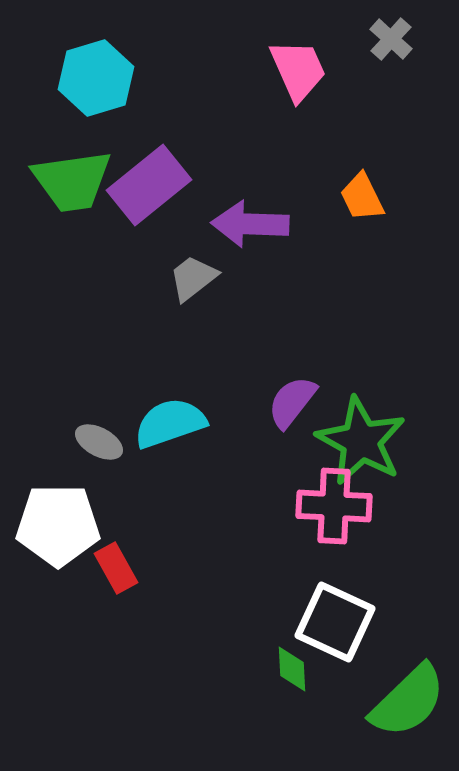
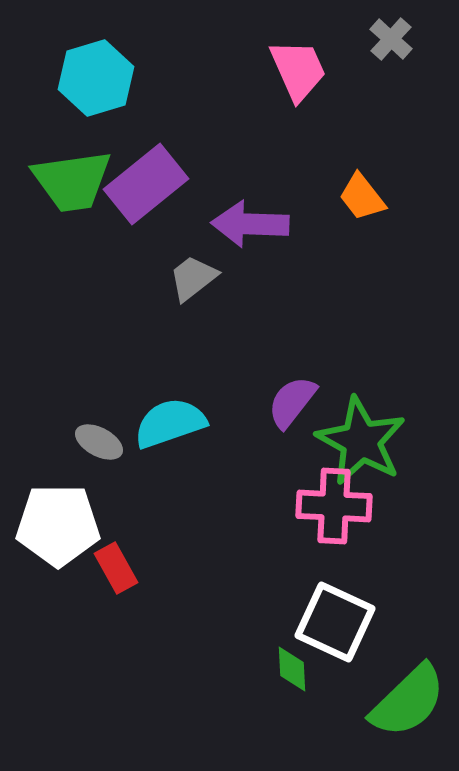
purple rectangle: moved 3 px left, 1 px up
orange trapezoid: rotated 12 degrees counterclockwise
